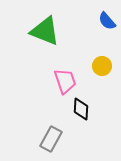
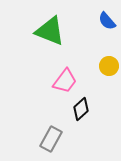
green triangle: moved 5 px right
yellow circle: moved 7 px right
pink trapezoid: rotated 56 degrees clockwise
black diamond: rotated 45 degrees clockwise
